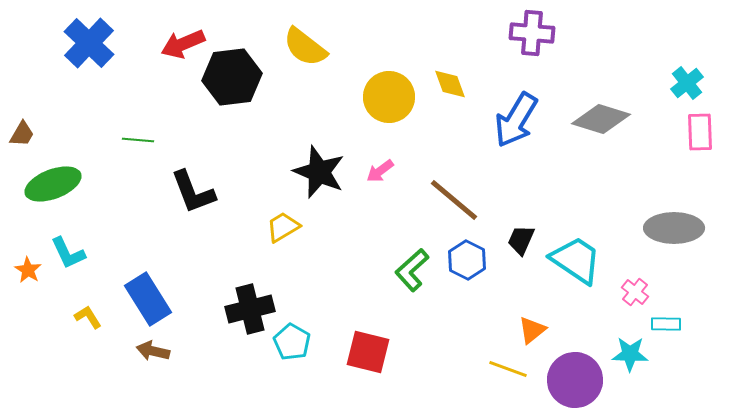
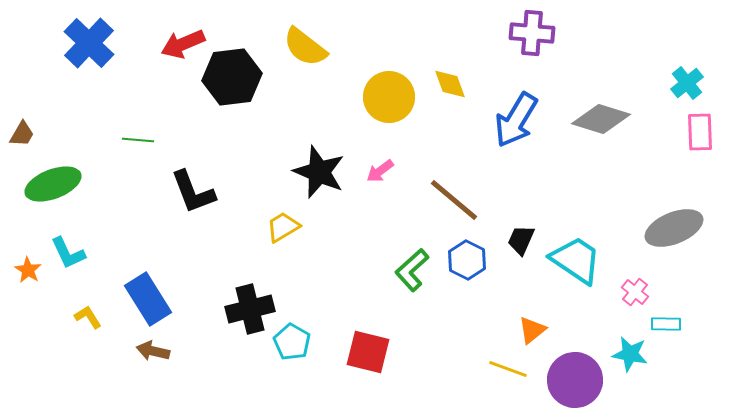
gray ellipse: rotated 22 degrees counterclockwise
cyan star: rotated 9 degrees clockwise
